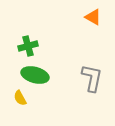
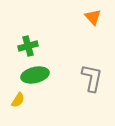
orange triangle: rotated 18 degrees clockwise
green ellipse: rotated 28 degrees counterclockwise
yellow semicircle: moved 2 px left, 2 px down; rotated 119 degrees counterclockwise
